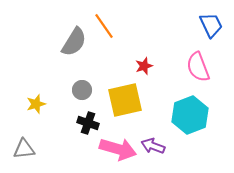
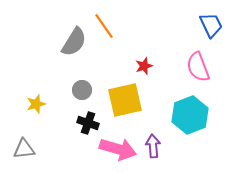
purple arrow: rotated 65 degrees clockwise
